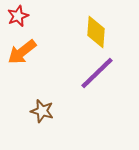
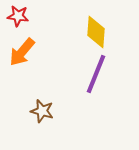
red star: rotated 30 degrees clockwise
orange arrow: rotated 12 degrees counterclockwise
purple line: moved 1 px left, 1 px down; rotated 24 degrees counterclockwise
